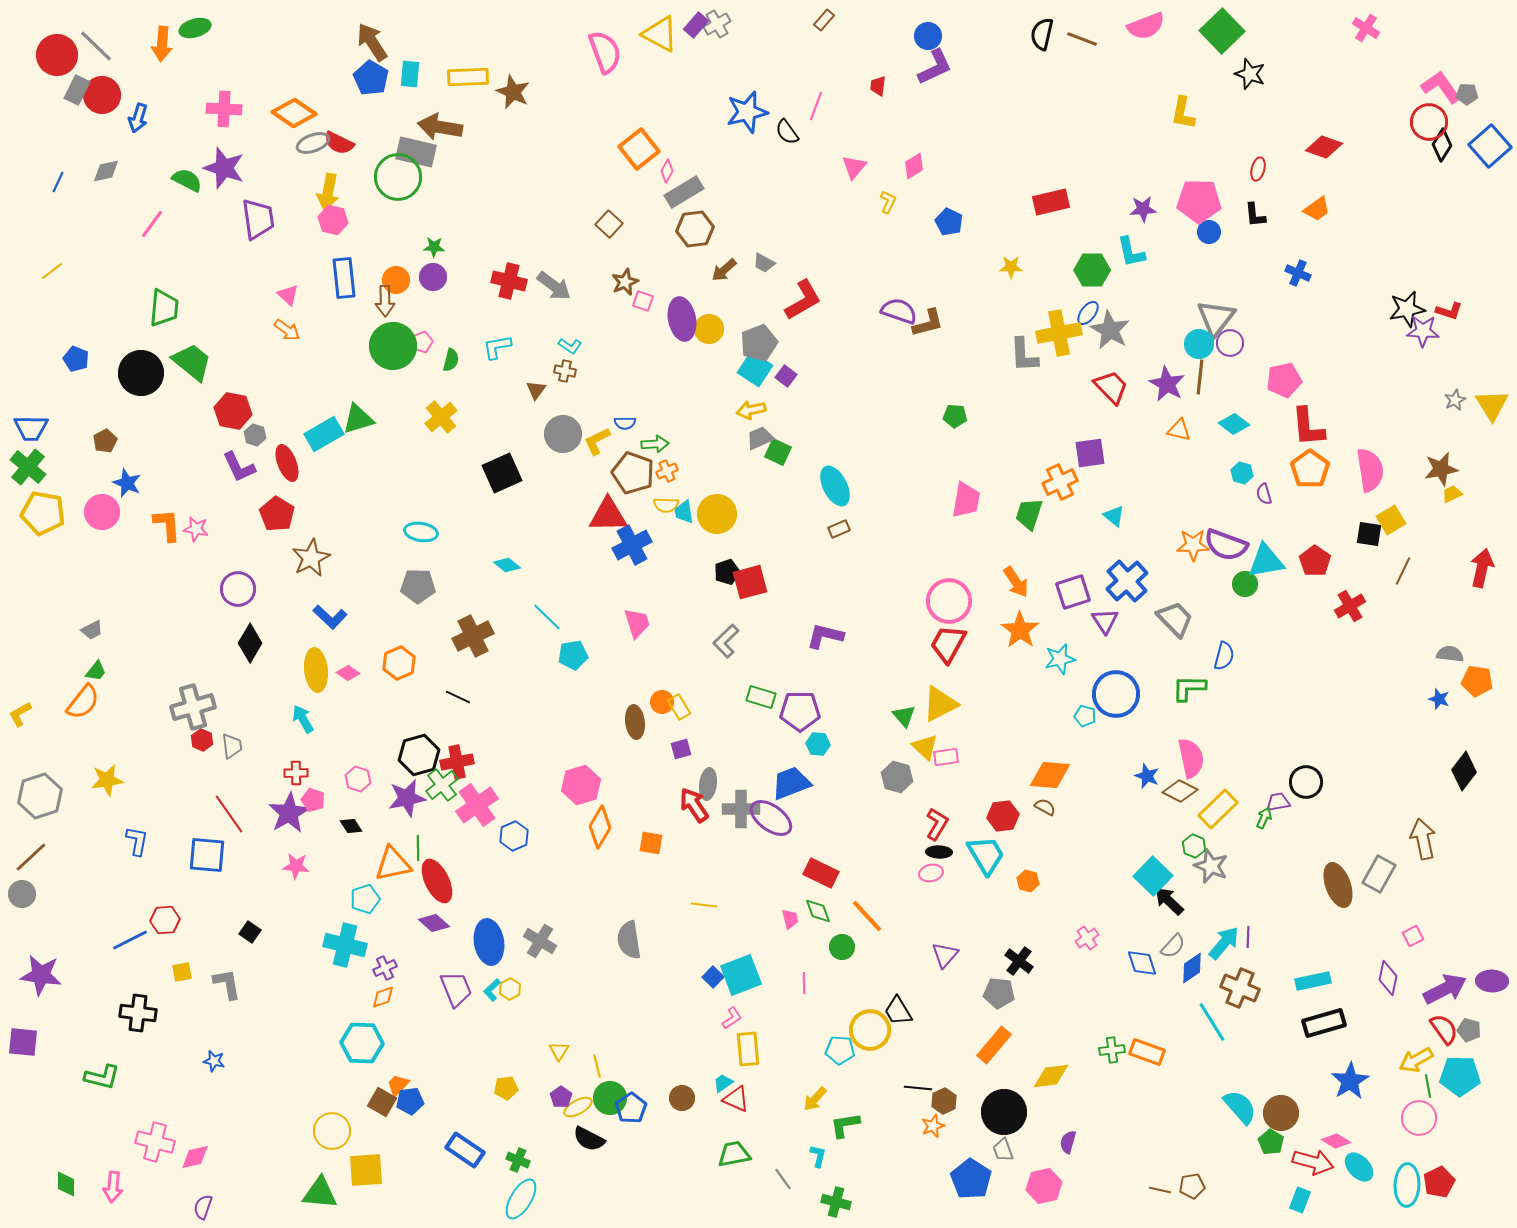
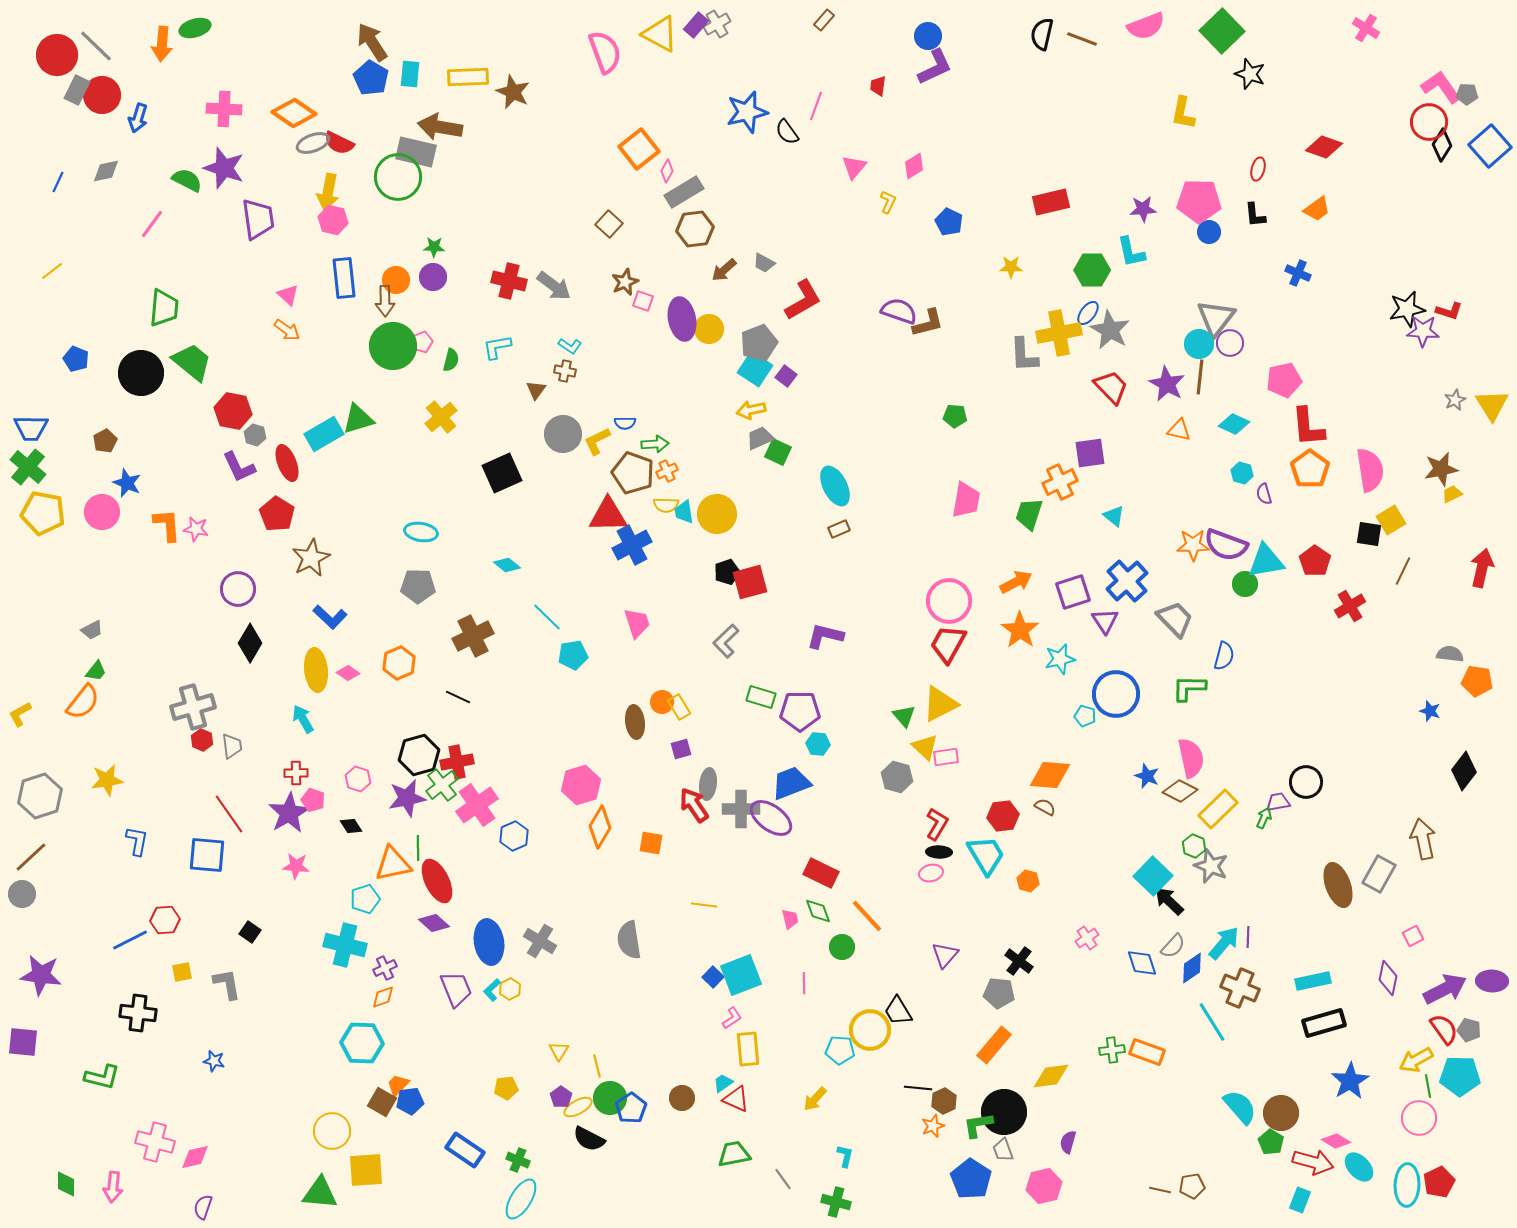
cyan diamond at (1234, 424): rotated 12 degrees counterclockwise
orange arrow at (1016, 582): rotated 84 degrees counterclockwise
blue star at (1439, 699): moved 9 px left, 12 px down
green L-shape at (845, 1125): moved 133 px right
cyan L-shape at (818, 1156): moved 27 px right
